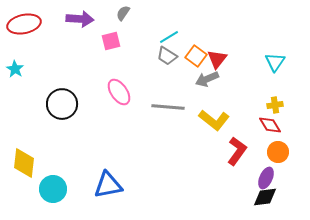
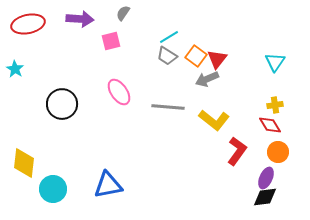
red ellipse: moved 4 px right
